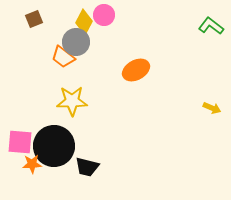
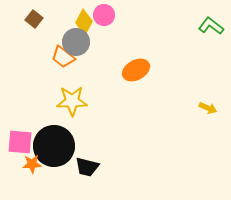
brown square: rotated 30 degrees counterclockwise
yellow arrow: moved 4 px left
